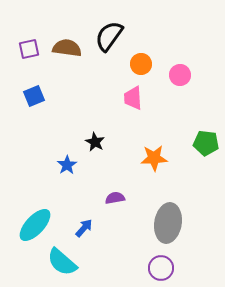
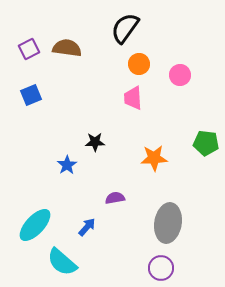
black semicircle: moved 16 px right, 8 px up
purple square: rotated 15 degrees counterclockwise
orange circle: moved 2 px left
blue square: moved 3 px left, 1 px up
black star: rotated 30 degrees counterclockwise
blue arrow: moved 3 px right, 1 px up
